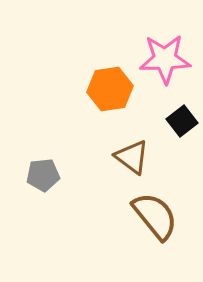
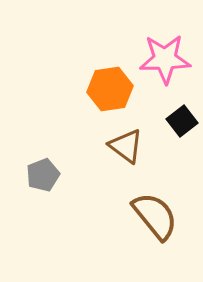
brown triangle: moved 6 px left, 11 px up
gray pentagon: rotated 16 degrees counterclockwise
